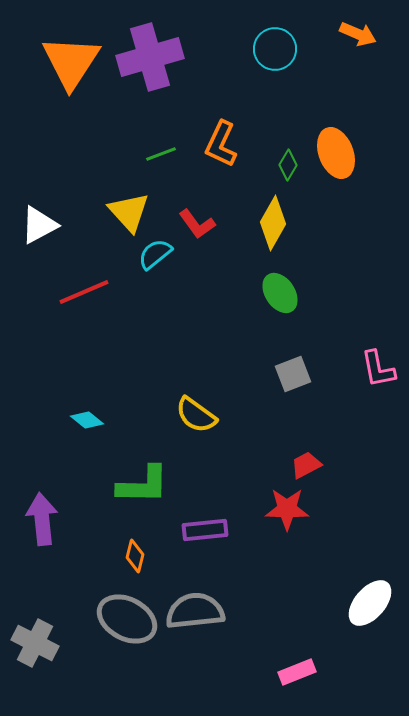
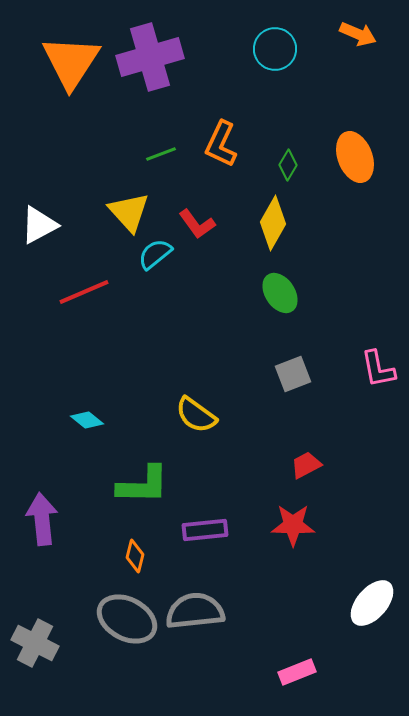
orange ellipse: moved 19 px right, 4 px down
red star: moved 6 px right, 16 px down
white ellipse: moved 2 px right
